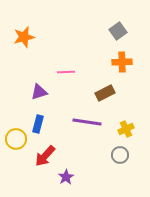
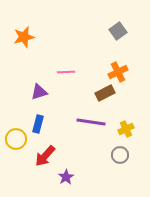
orange cross: moved 4 px left, 10 px down; rotated 24 degrees counterclockwise
purple line: moved 4 px right
